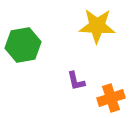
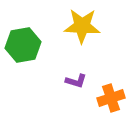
yellow star: moved 15 px left
purple L-shape: rotated 60 degrees counterclockwise
